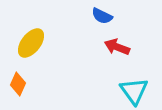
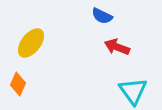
cyan triangle: moved 1 px left
